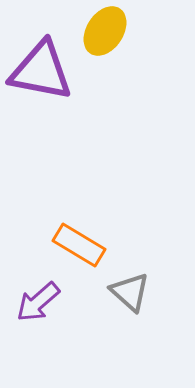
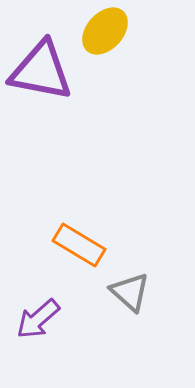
yellow ellipse: rotated 9 degrees clockwise
purple arrow: moved 17 px down
